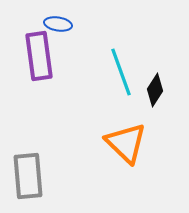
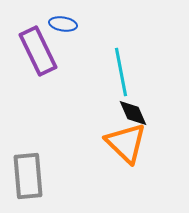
blue ellipse: moved 5 px right
purple rectangle: moved 1 px left, 5 px up; rotated 18 degrees counterclockwise
cyan line: rotated 9 degrees clockwise
black diamond: moved 22 px left, 23 px down; rotated 56 degrees counterclockwise
